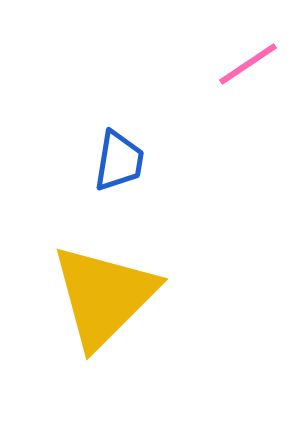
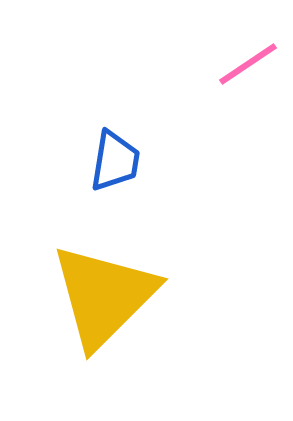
blue trapezoid: moved 4 px left
